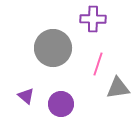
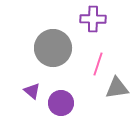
gray triangle: moved 1 px left
purple triangle: moved 6 px right, 5 px up
purple circle: moved 1 px up
